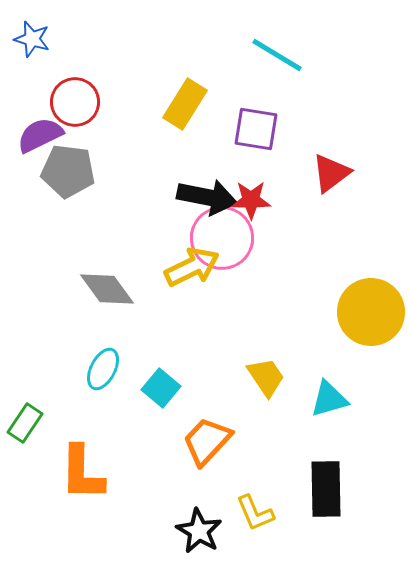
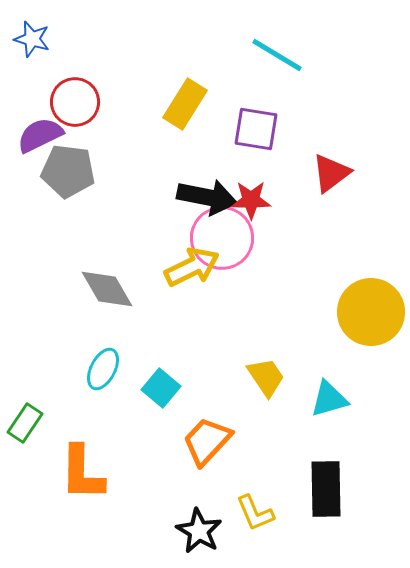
gray diamond: rotated 6 degrees clockwise
